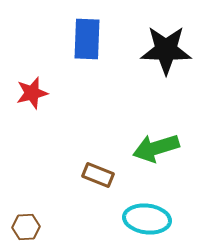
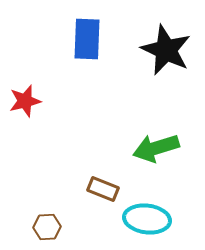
black star: rotated 24 degrees clockwise
red star: moved 7 px left, 8 px down
brown rectangle: moved 5 px right, 14 px down
brown hexagon: moved 21 px right
